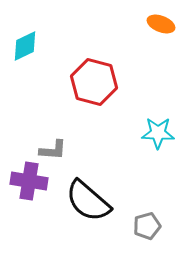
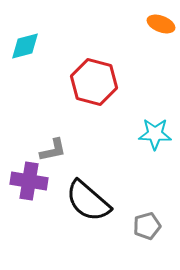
cyan diamond: rotated 12 degrees clockwise
cyan star: moved 3 px left, 1 px down
gray L-shape: rotated 16 degrees counterclockwise
